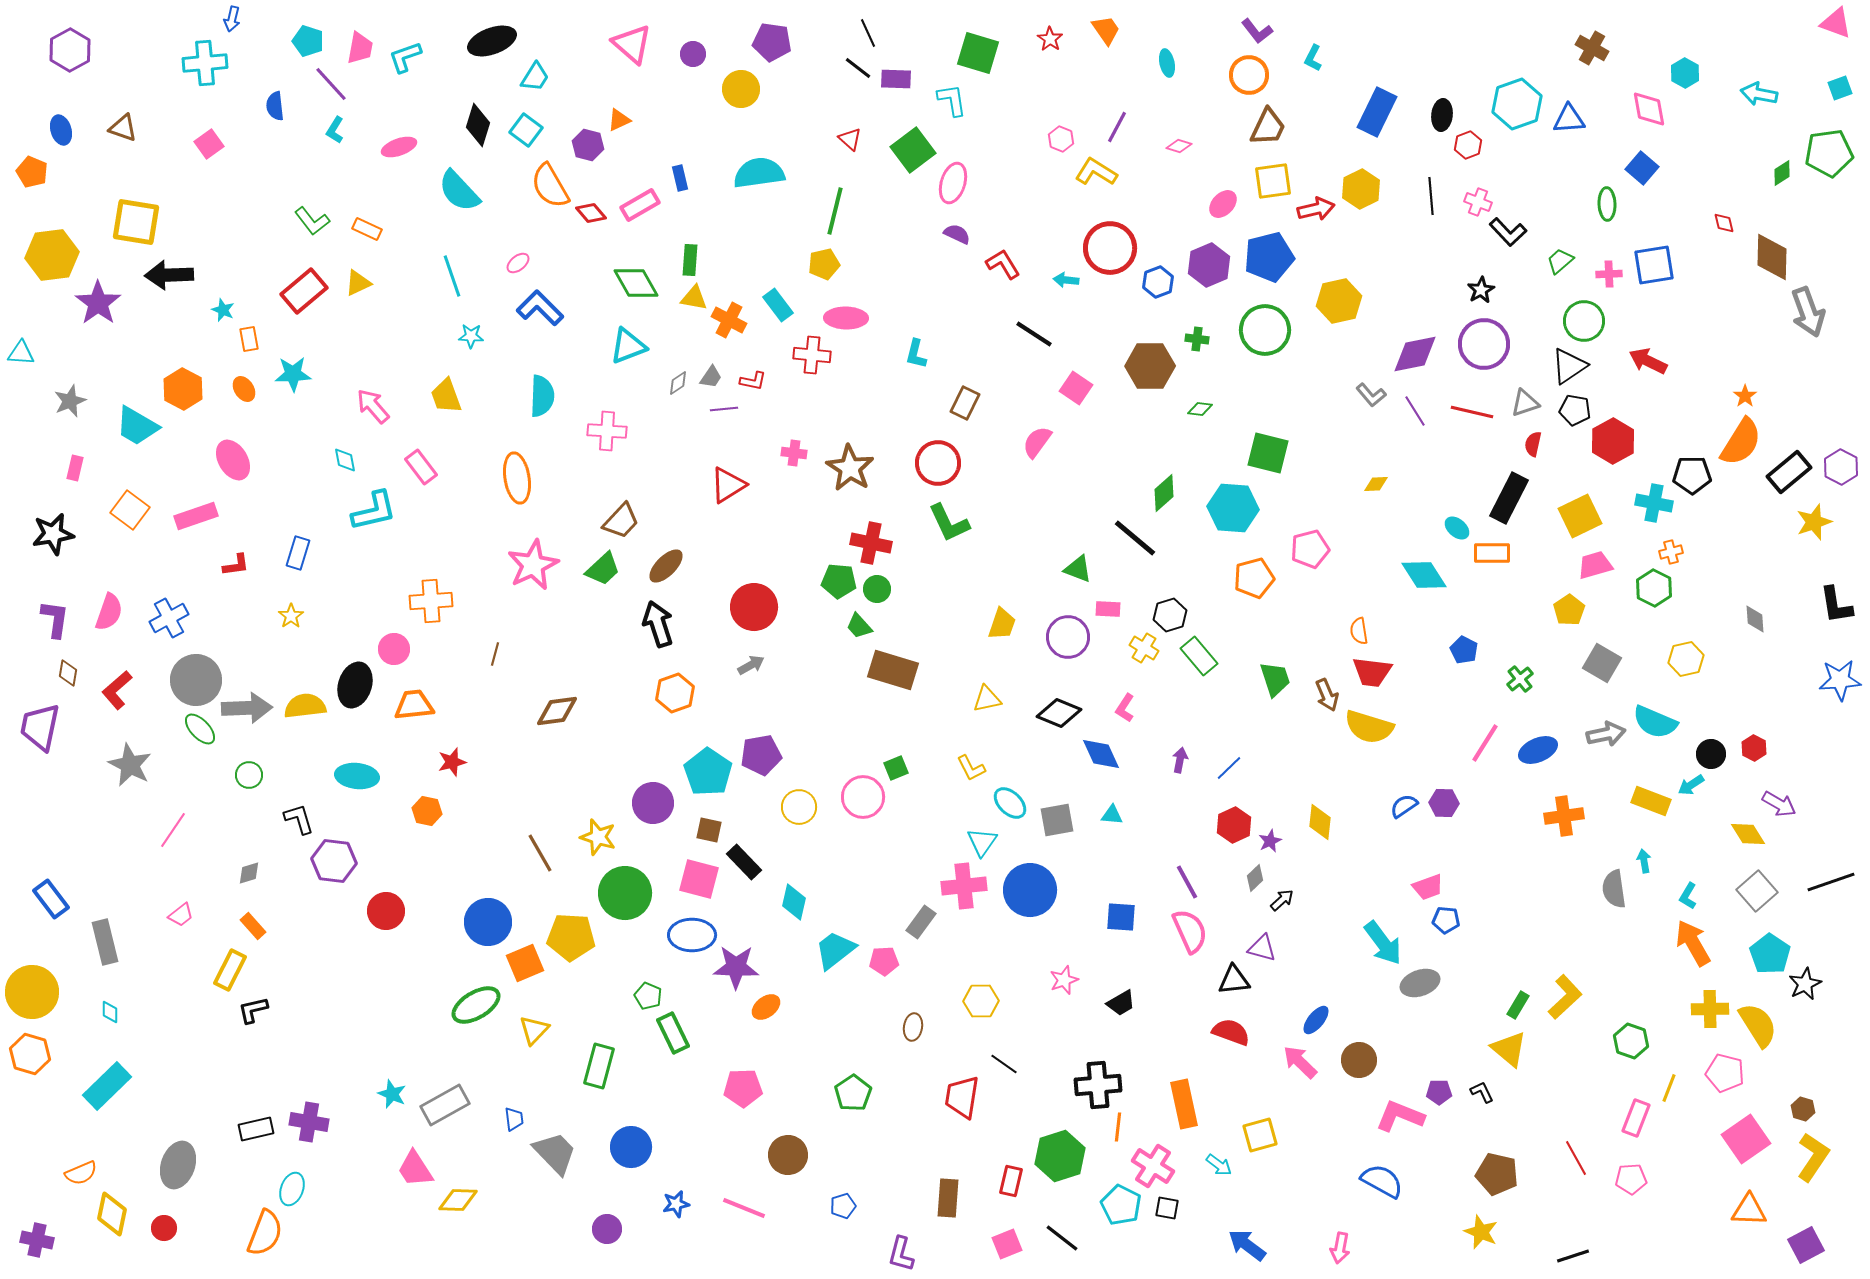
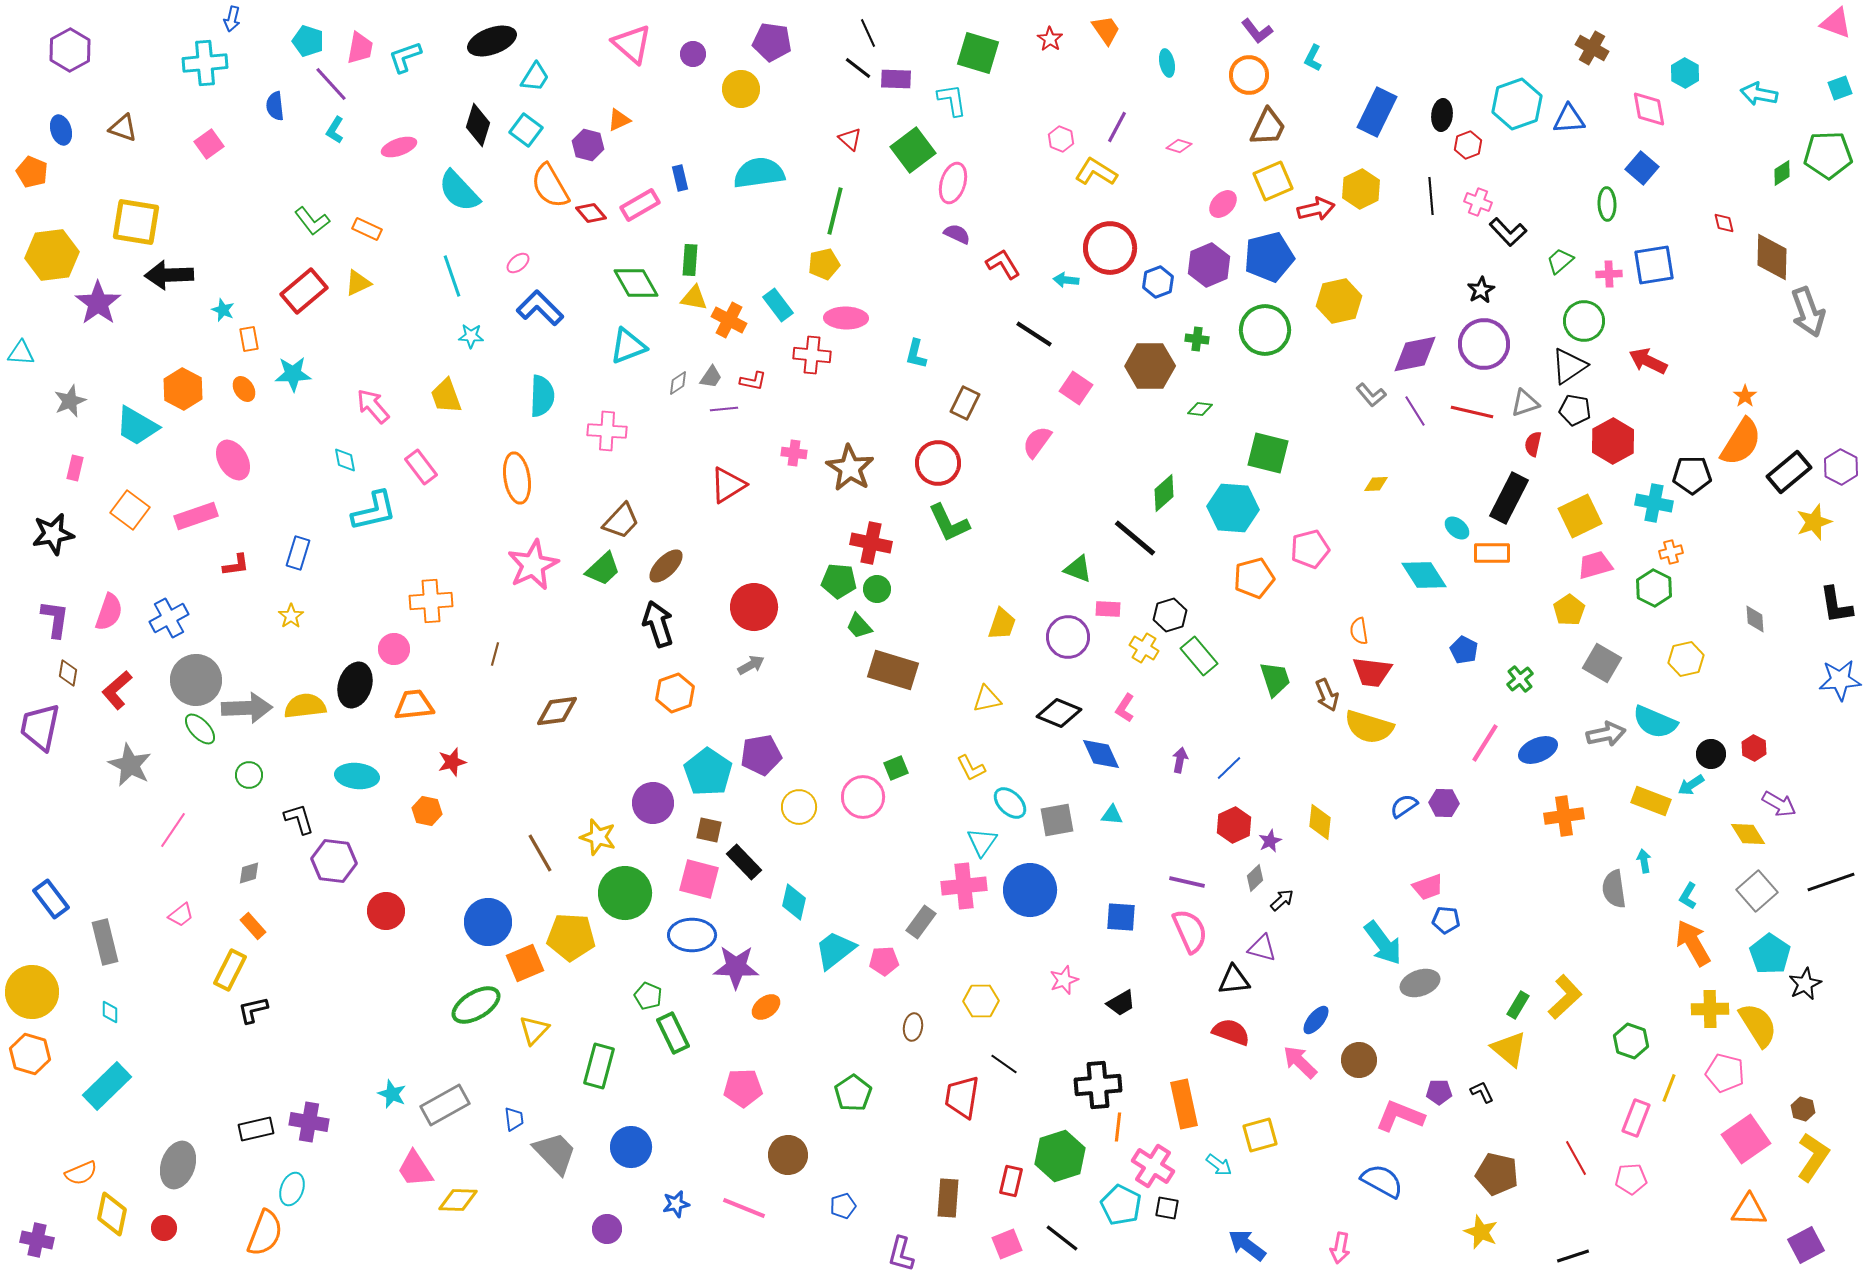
green pentagon at (1829, 153): moved 1 px left, 2 px down; rotated 6 degrees clockwise
yellow square at (1273, 181): rotated 15 degrees counterclockwise
purple line at (1187, 882): rotated 48 degrees counterclockwise
